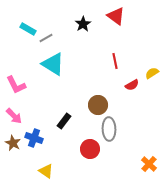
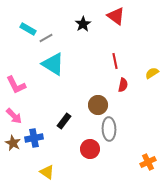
red semicircle: moved 9 px left; rotated 48 degrees counterclockwise
blue cross: rotated 30 degrees counterclockwise
orange cross: moved 1 px left, 2 px up; rotated 21 degrees clockwise
yellow triangle: moved 1 px right, 1 px down
